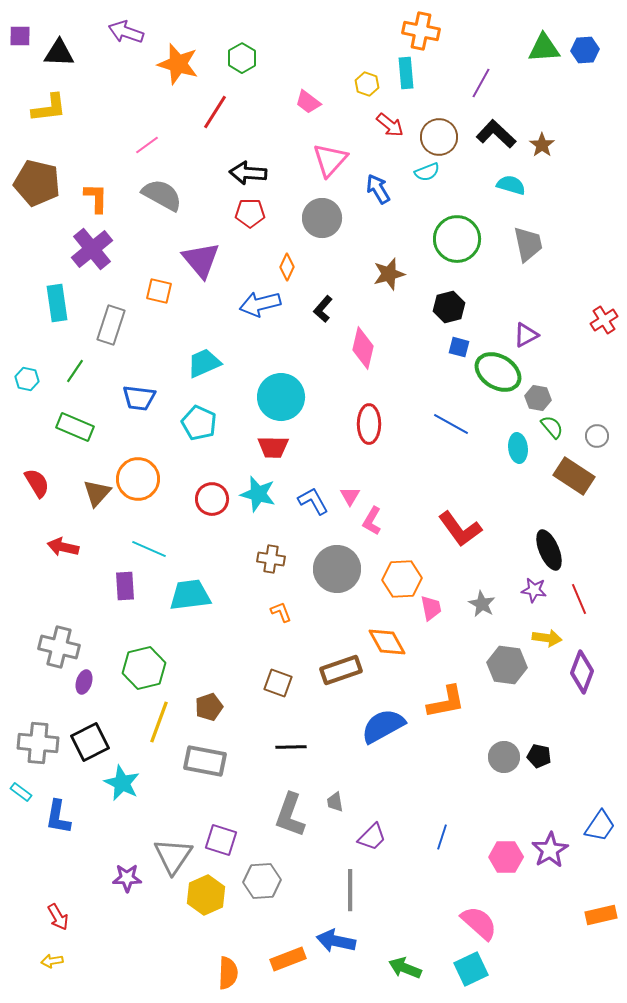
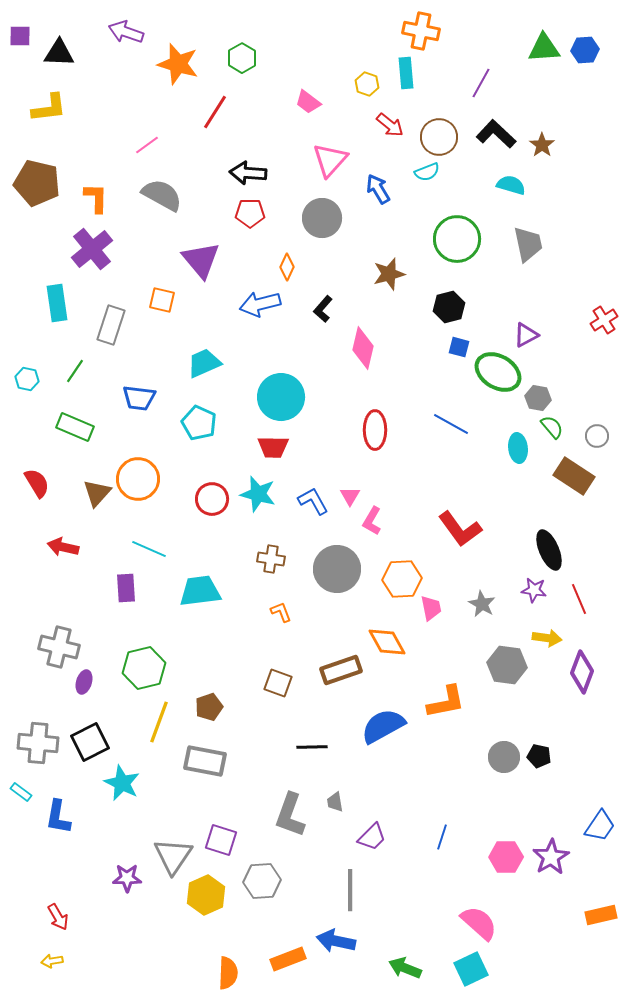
orange square at (159, 291): moved 3 px right, 9 px down
red ellipse at (369, 424): moved 6 px right, 6 px down
purple rectangle at (125, 586): moved 1 px right, 2 px down
cyan trapezoid at (190, 595): moved 10 px right, 4 px up
black line at (291, 747): moved 21 px right
purple star at (550, 850): moved 1 px right, 7 px down
